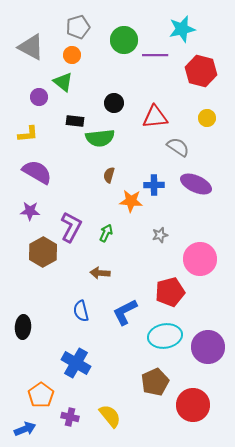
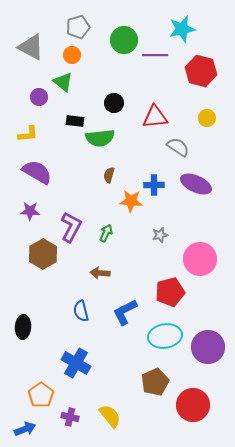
brown hexagon at (43, 252): moved 2 px down
